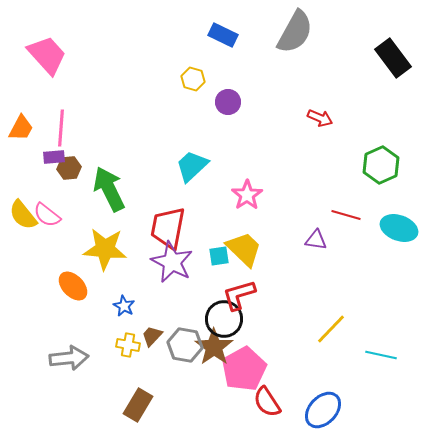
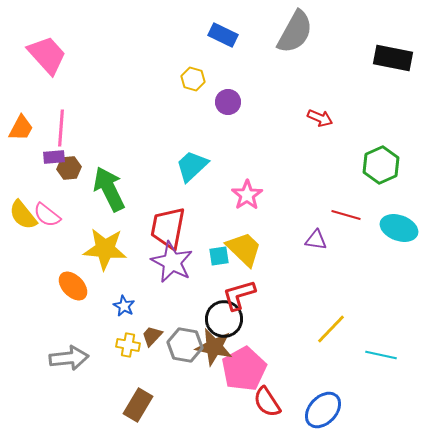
black rectangle: rotated 42 degrees counterclockwise
brown star: rotated 24 degrees counterclockwise
